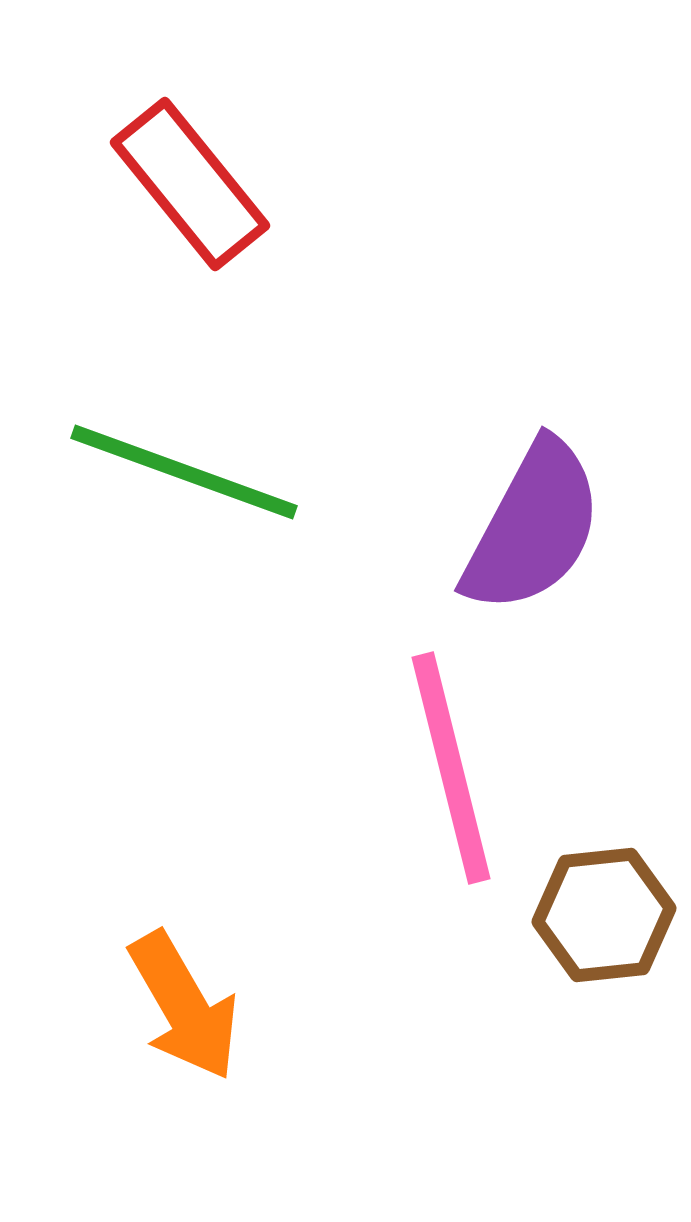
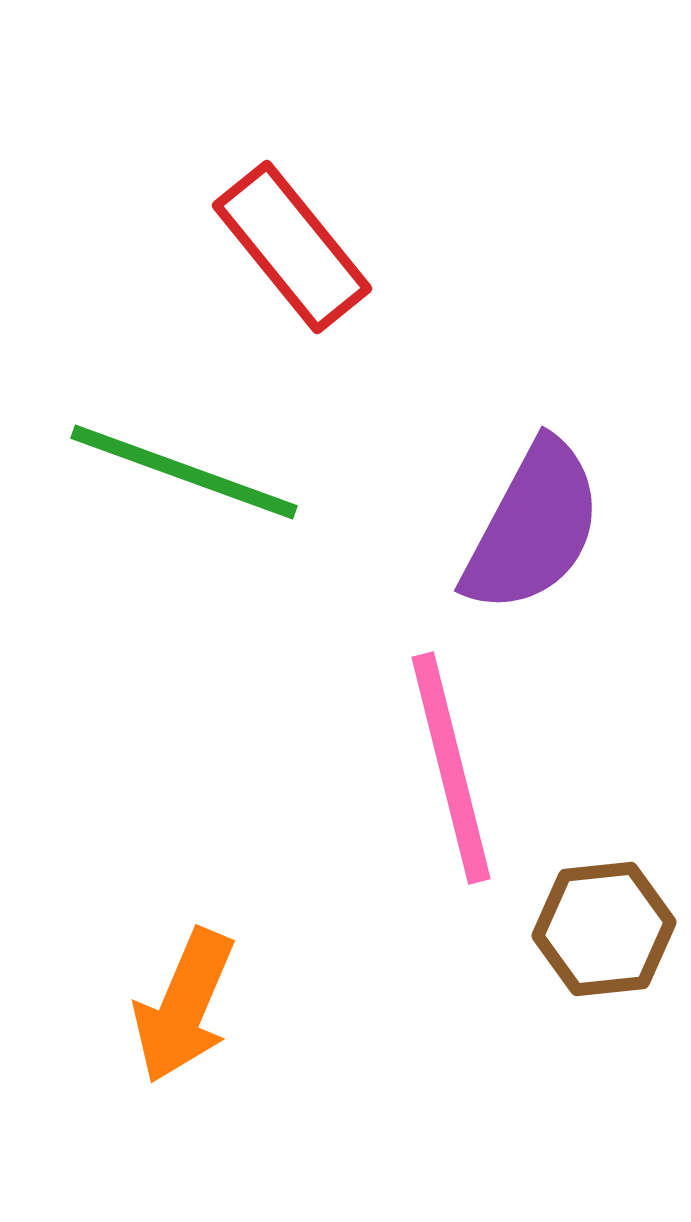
red rectangle: moved 102 px right, 63 px down
brown hexagon: moved 14 px down
orange arrow: rotated 53 degrees clockwise
